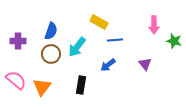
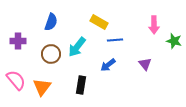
blue semicircle: moved 9 px up
pink semicircle: rotated 10 degrees clockwise
